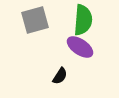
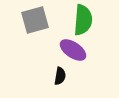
purple ellipse: moved 7 px left, 3 px down
black semicircle: rotated 24 degrees counterclockwise
